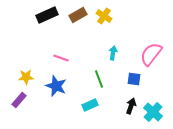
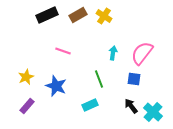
pink semicircle: moved 9 px left, 1 px up
pink line: moved 2 px right, 7 px up
yellow star: rotated 21 degrees counterclockwise
purple rectangle: moved 8 px right, 6 px down
black arrow: rotated 56 degrees counterclockwise
